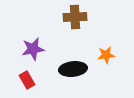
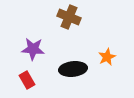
brown cross: moved 6 px left; rotated 25 degrees clockwise
purple star: rotated 15 degrees clockwise
orange star: moved 1 px right, 2 px down; rotated 18 degrees counterclockwise
